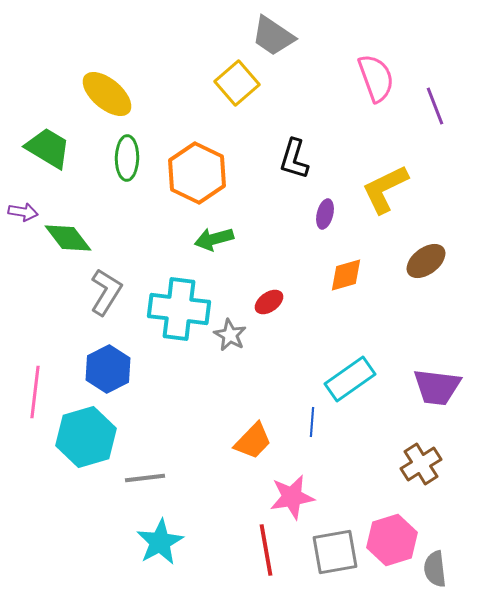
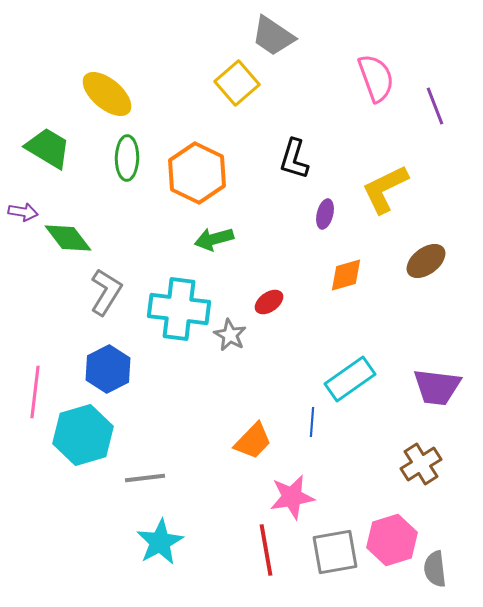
cyan hexagon: moved 3 px left, 2 px up
